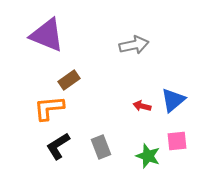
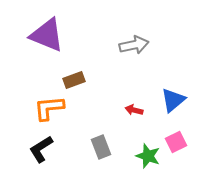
brown rectangle: moved 5 px right; rotated 15 degrees clockwise
red arrow: moved 8 px left, 4 px down
pink square: moved 1 px left, 1 px down; rotated 20 degrees counterclockwise
black L-shape: moved 17 px left, 3 px down
